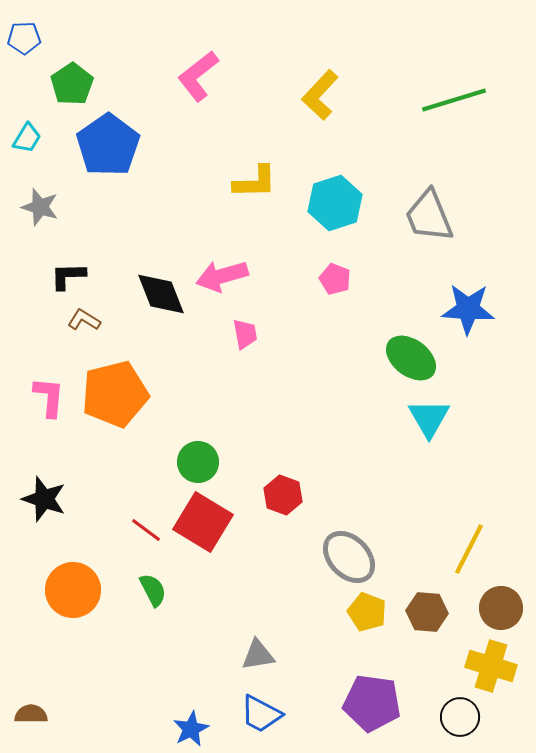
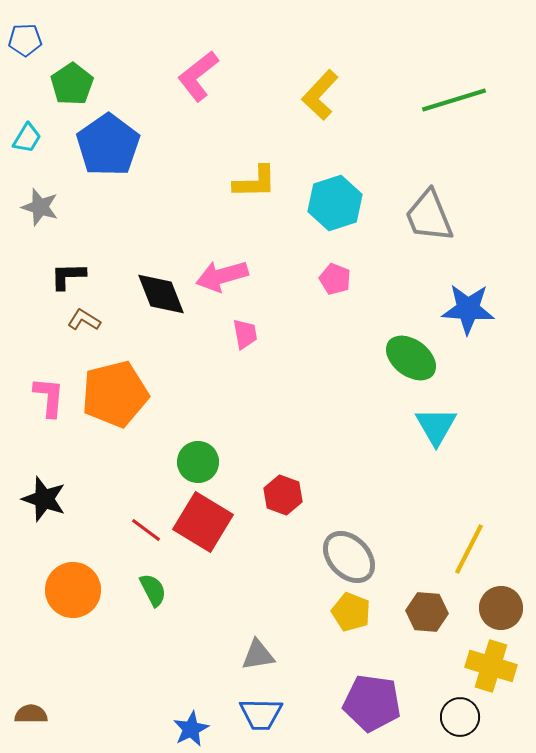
blue pentagon at (24, 38): moved 1 px right, 2 px down
cyan triangle at (429, 418): moved 7 px right, 8 px down
yellow pentagon at (367, 612): moved 16 px left
blue trapezoid at (261, 714): rotated 27 degrees counterclockwise
